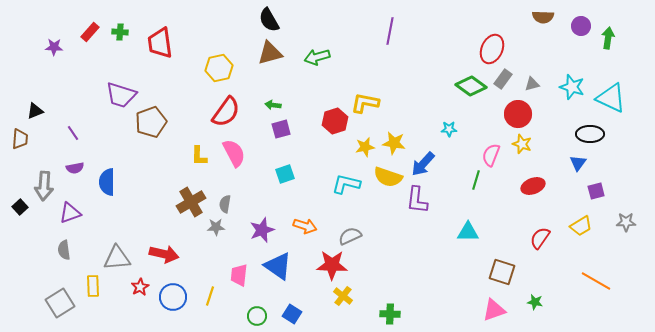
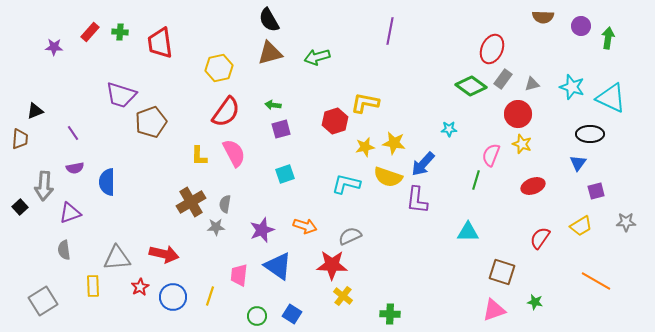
gray square at (60, 303): moved 17 px left, 2 px up
